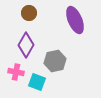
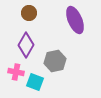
cyan square: moved 2 px left
